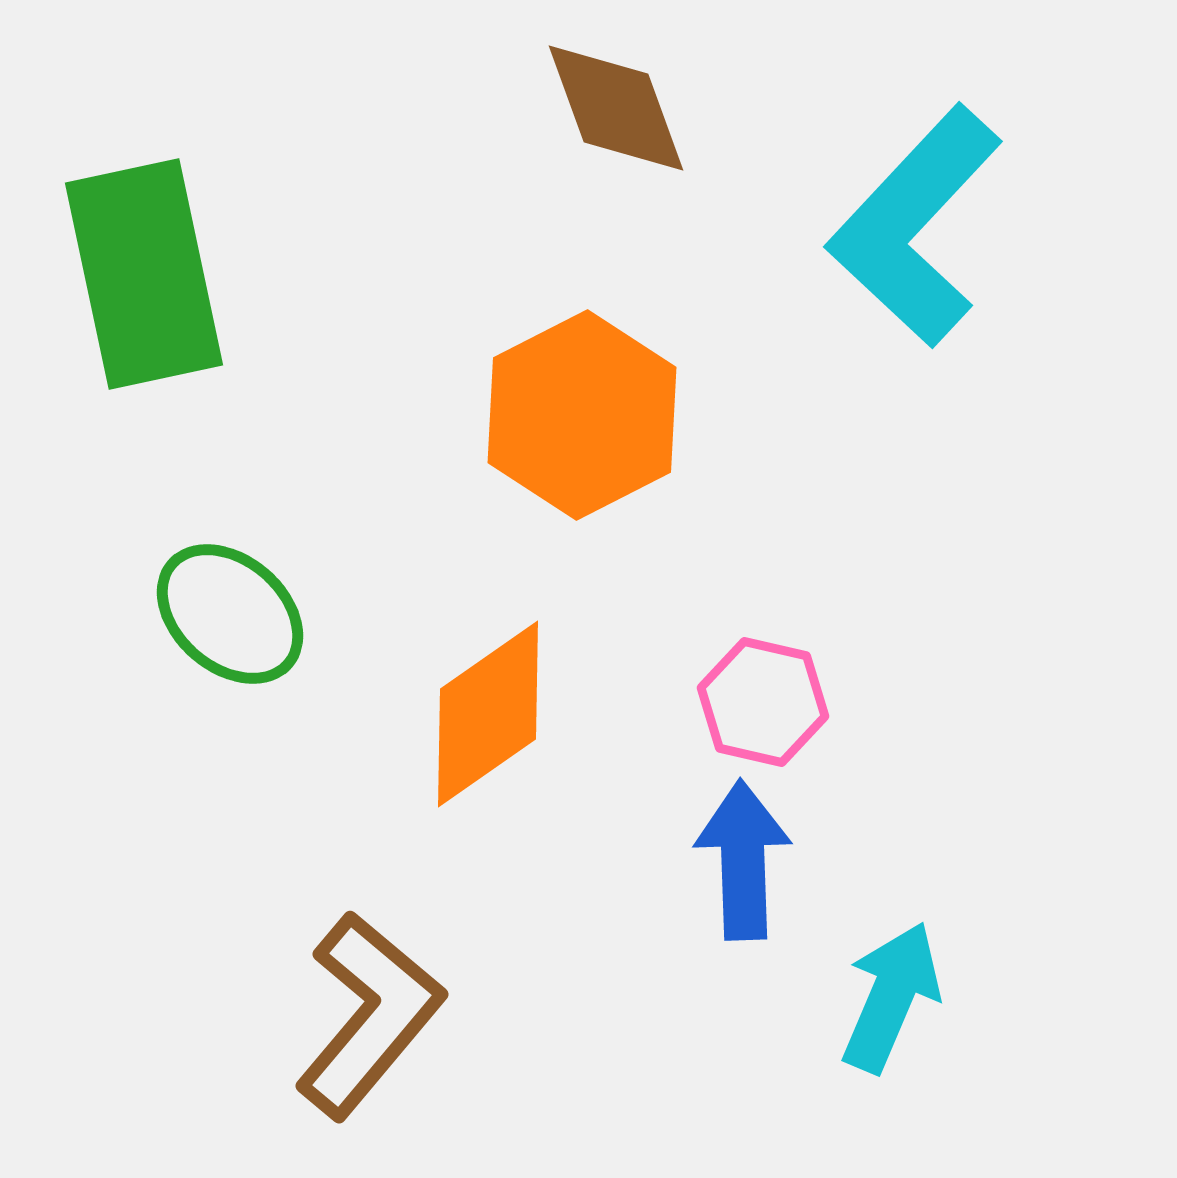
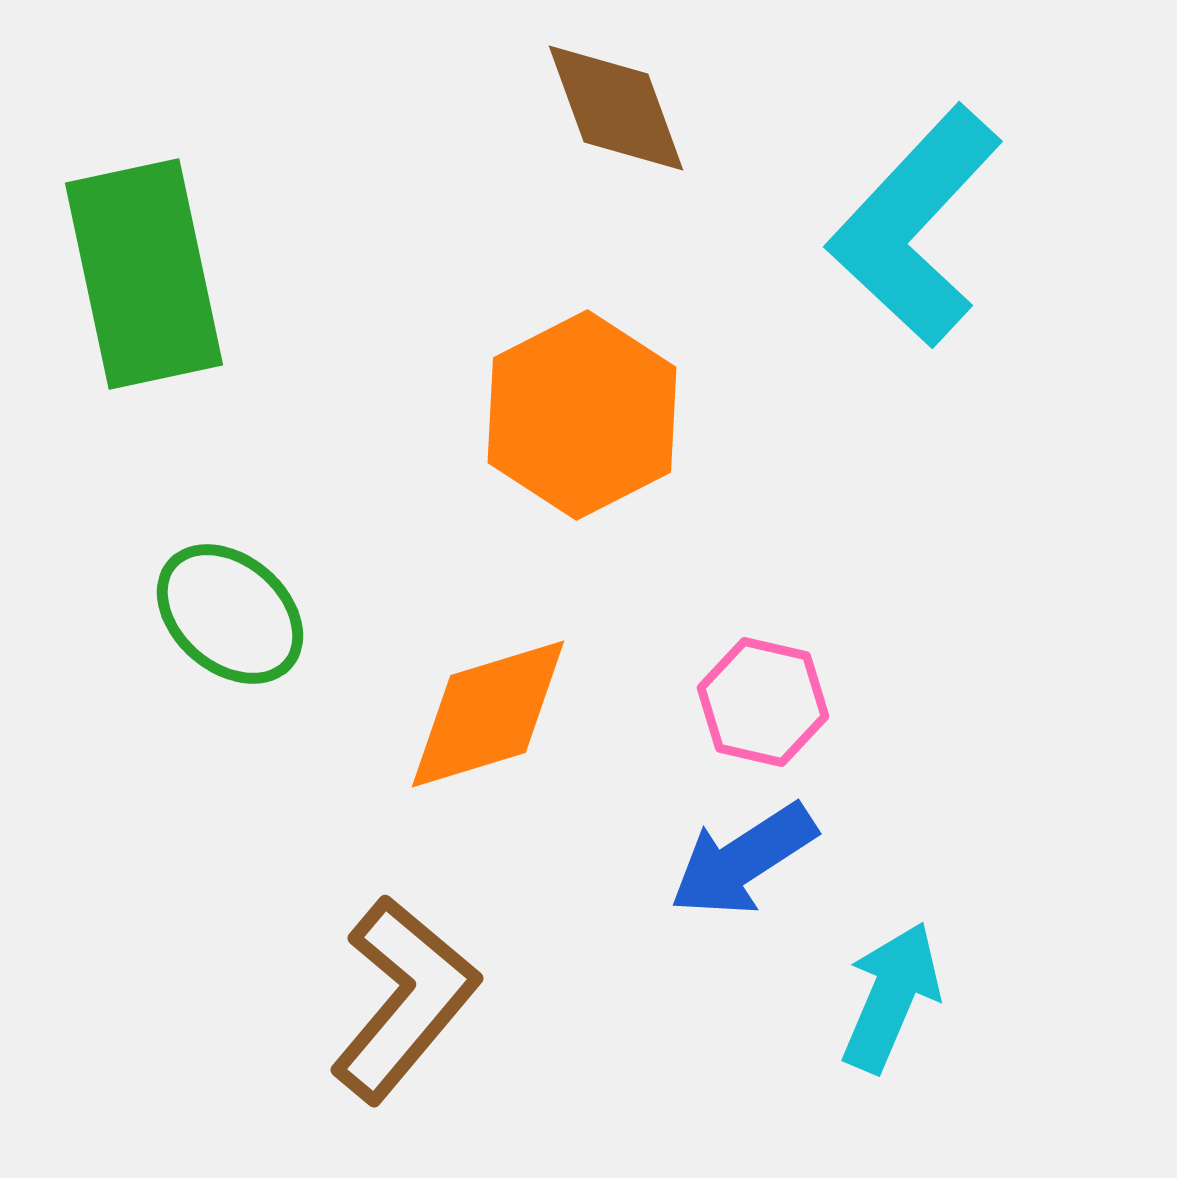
orange diamond: rotated 18 degrees clockwise
blue arrow: rotated 121 degrees counterclockwise
brown L-shape: moved 35 px right, 16 px up
